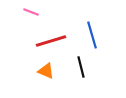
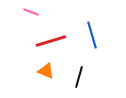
black line: moved 2 px left, 10 px down; rotated 30 degrees clockwise
